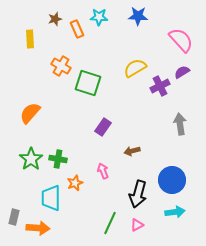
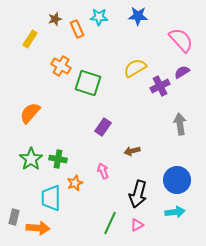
yellow rectangle: rotated 36 degrees clockwise
blue circle: moved 5 px right
